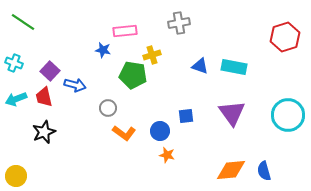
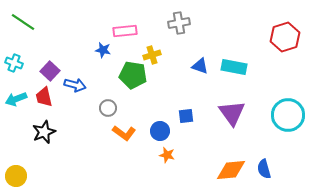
blue semicircle: moved 2 px up
